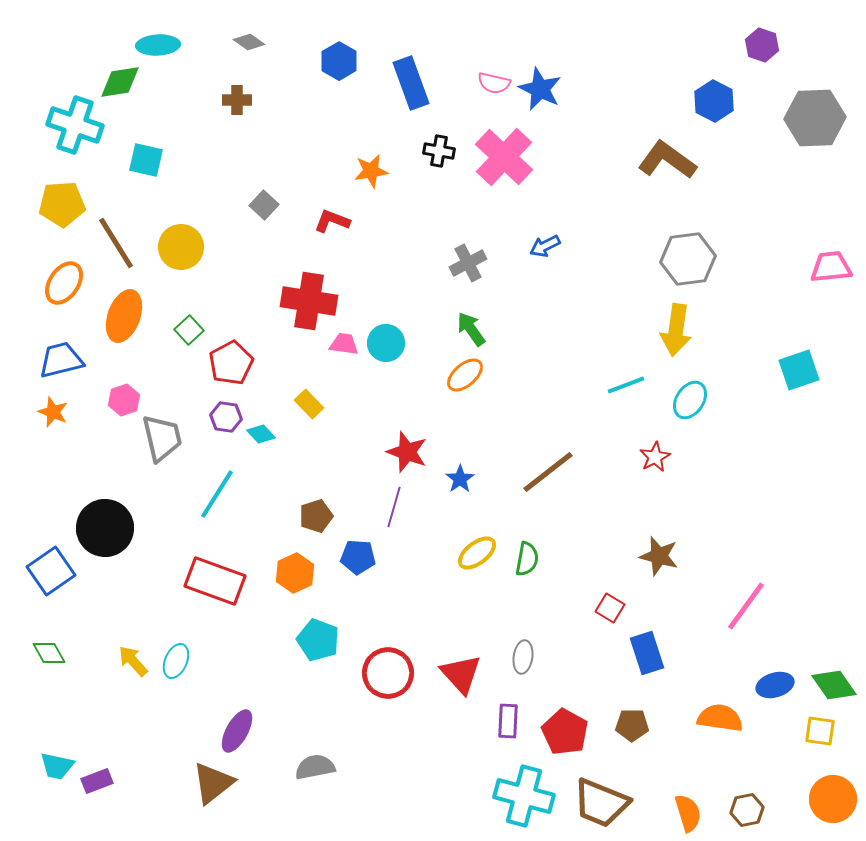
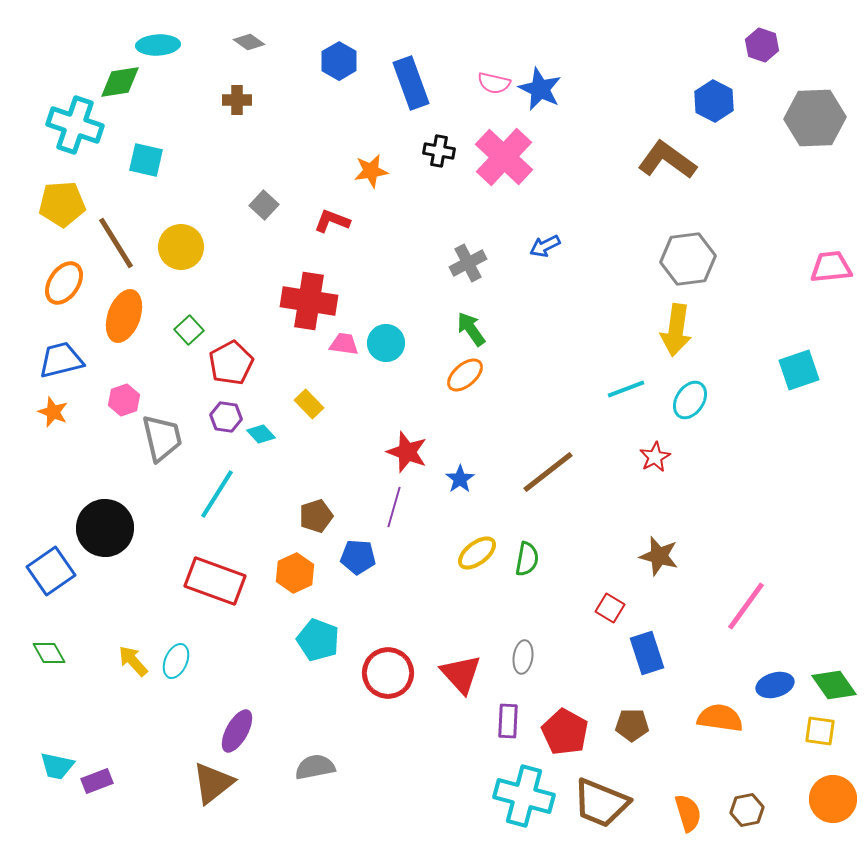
cyan line at (626, 385): moved 4 px down
